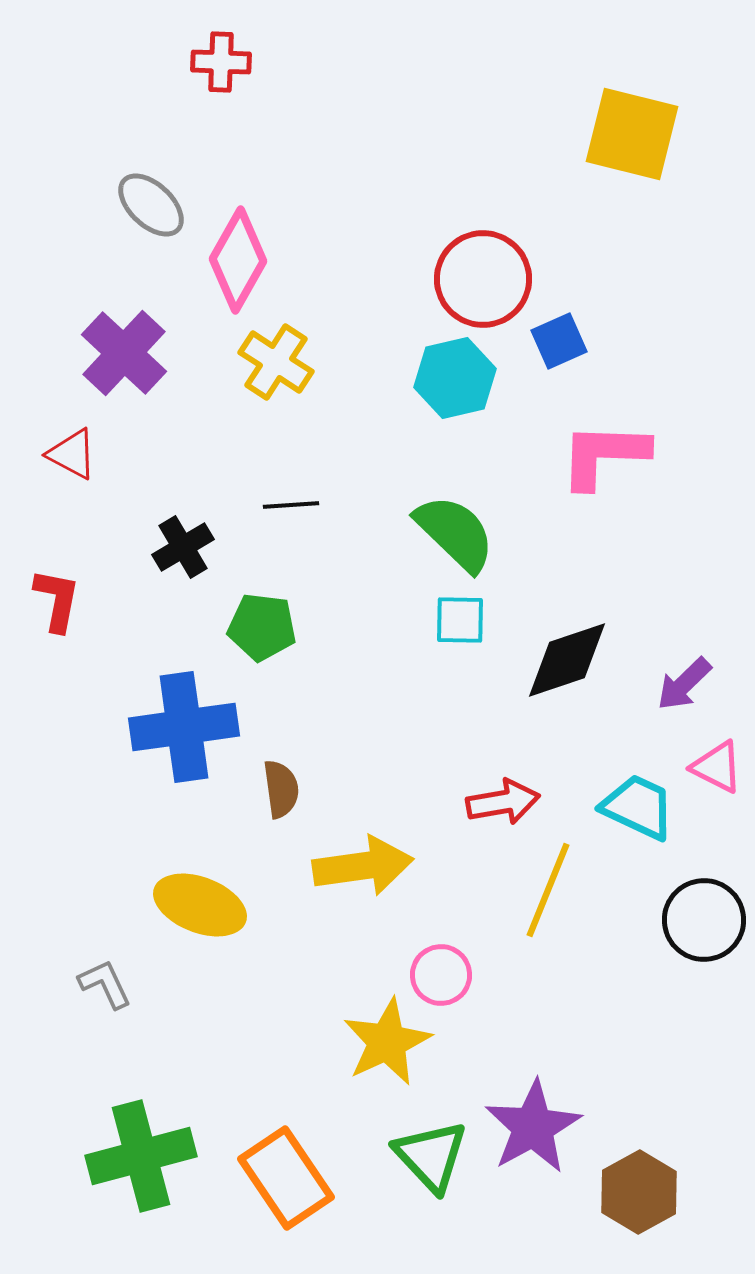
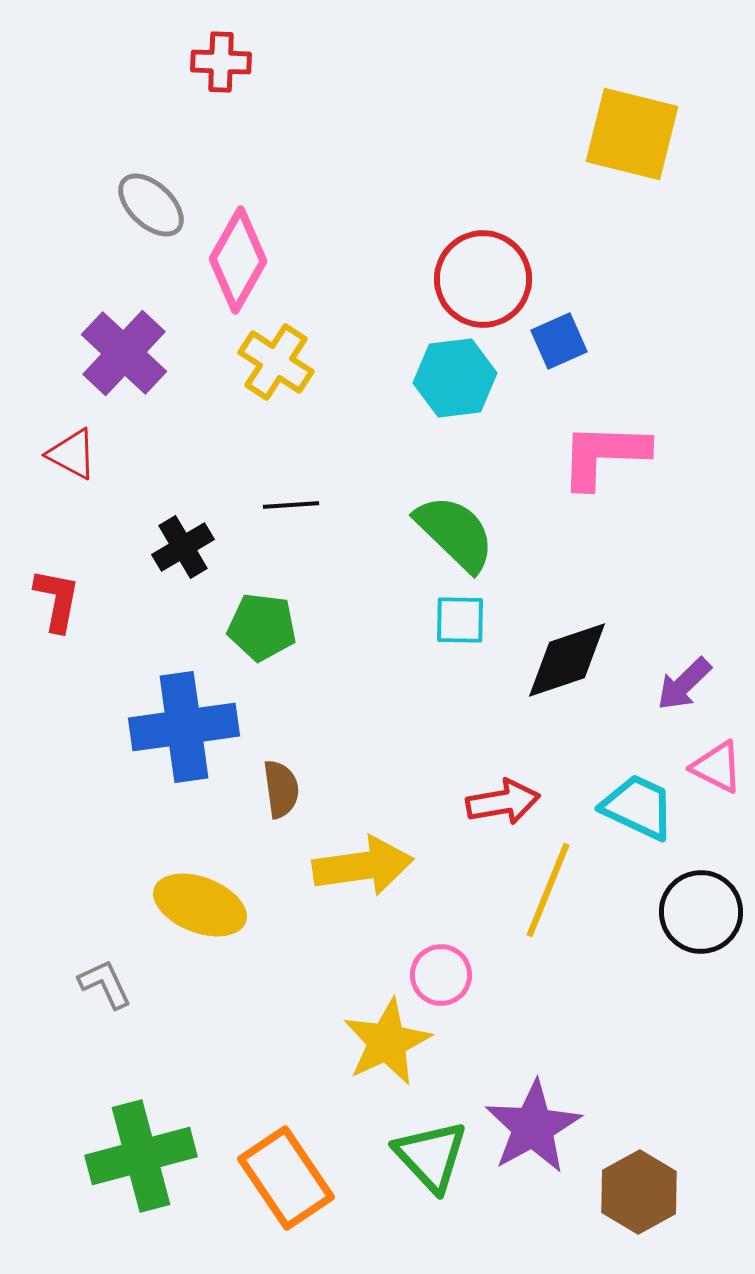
cyan hexagon: rotated 6 degrees clockwise
black circle: moved 3 px left, 8 px up
